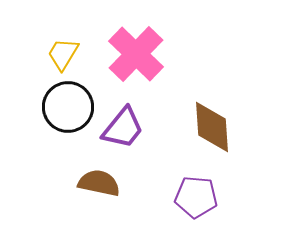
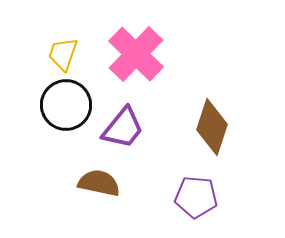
yellow trapezoid: rotated 12 degrees counterclockwise
black circle: moved 2 px left, 2 px up
brown diamond: rotated 22 degrees clockwise
